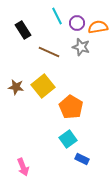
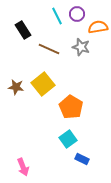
purple circle: moved 9 px up
brown line: moved 3 px up
yellow square: moved 2 px up
